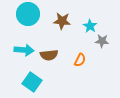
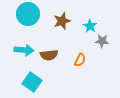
brown star: rotated 24 degrees counterclockwise
